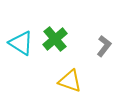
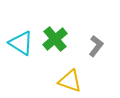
gray L-shape: moved 8 px left
